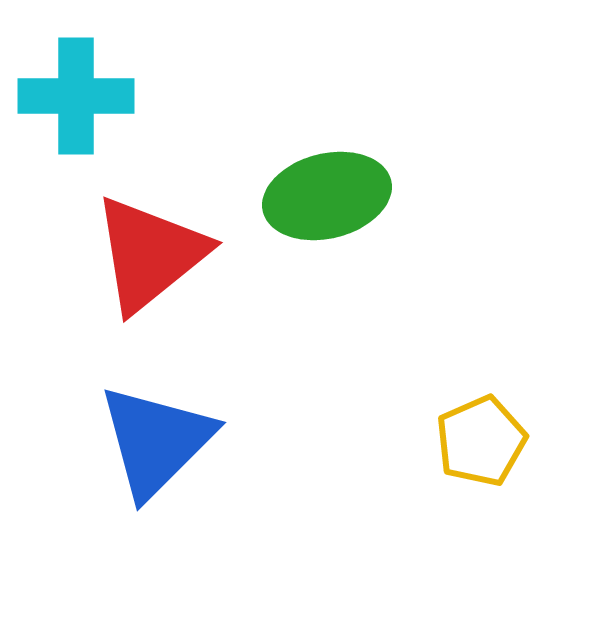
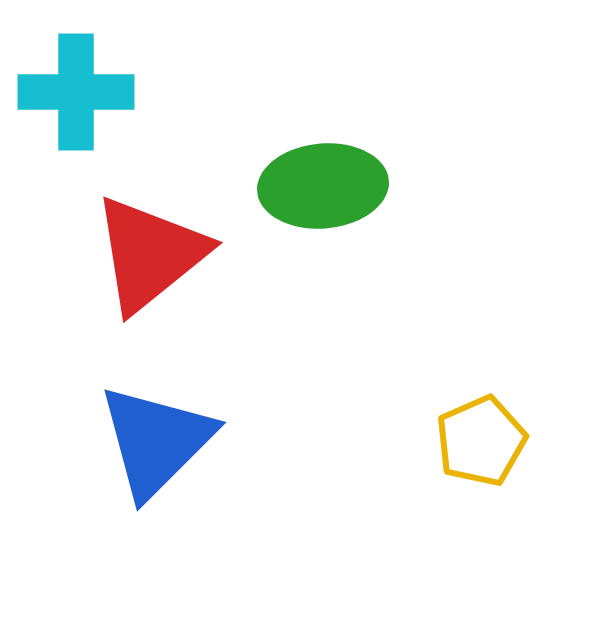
cyan cross: moved 4 px up
green ellipse: moved 4 px left, 10 px up; rotated 9 degrees clockwise
